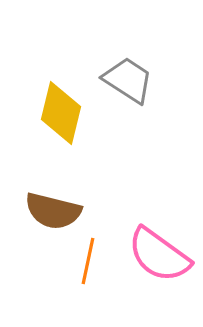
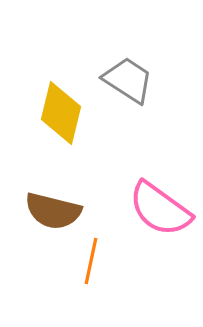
pink semicircle: moved 1 px right, 46 px up
orange line: moved 3 px right
